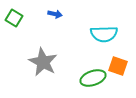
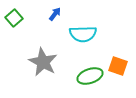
blue arrow: rotated 64 degrees counterclockwise
green square: rotated 18 degrees clockwise
cyan semicircle: moved 21 px left
green ellipse: moved 3 px left, 2 px up
